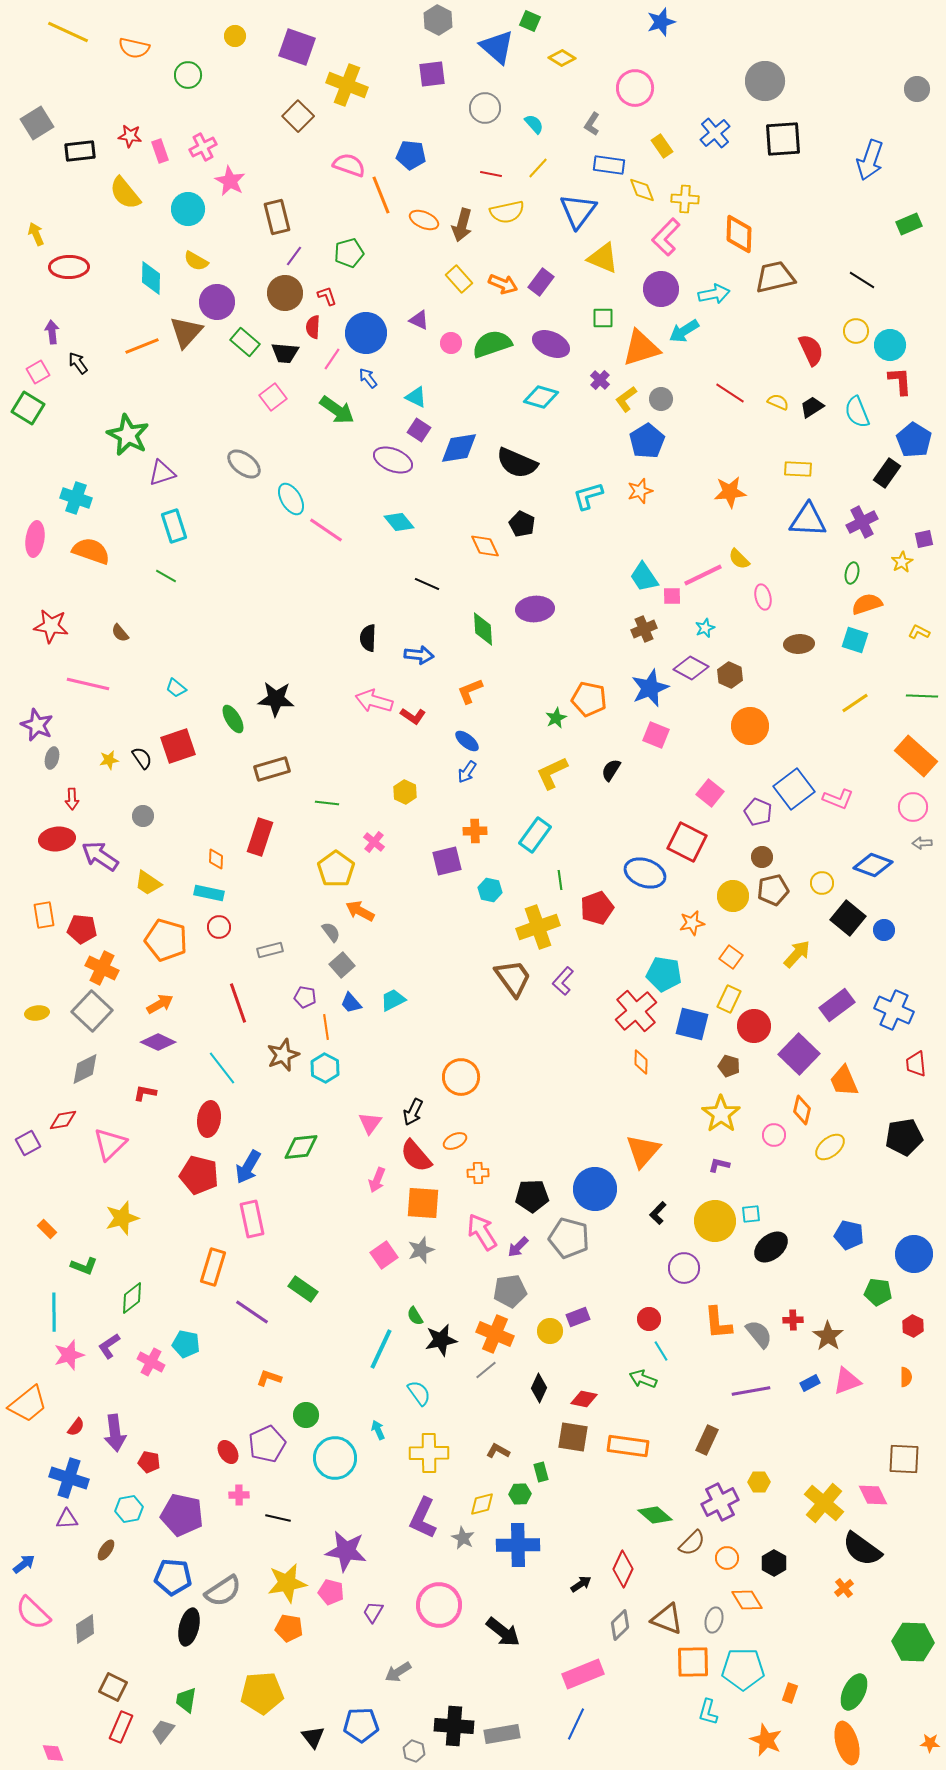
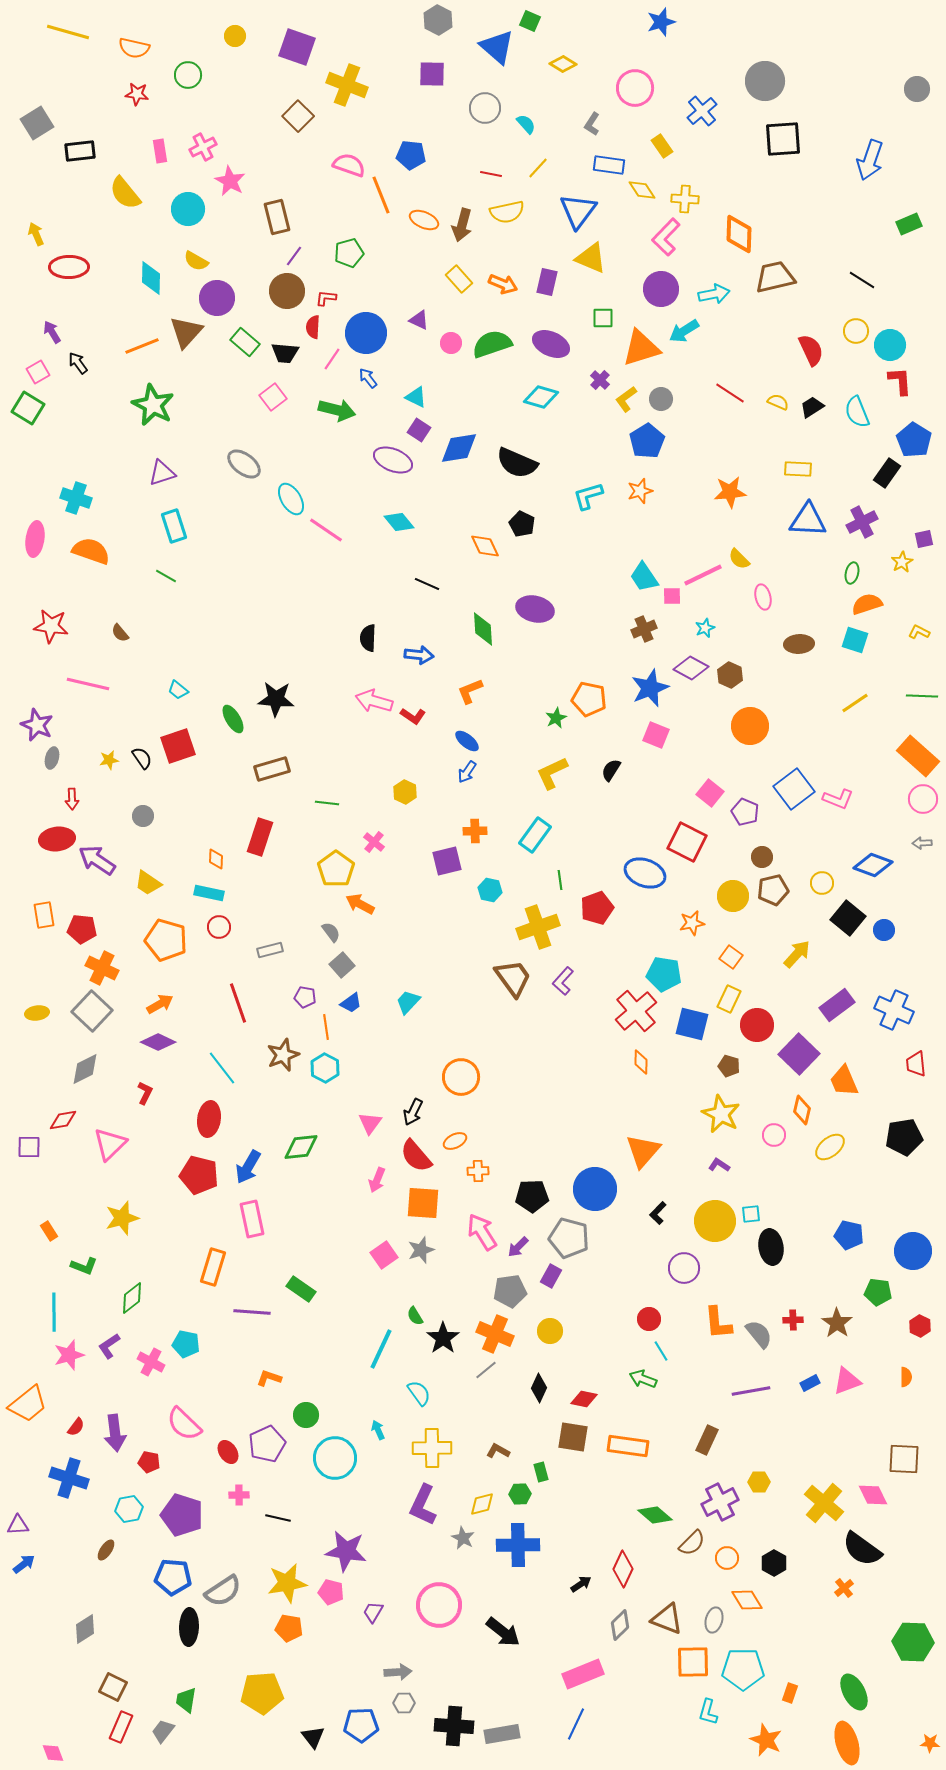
yellow line at (68, 32): rotated 9 degrees counterclockwise
yellow diamond at (562, 58): moved 1 px right, 6 px down
purple square at (432, 74): rotated 8 degrees clockwise
cyan semicircle at (534, 124): moved 8 px left
blue cross at (715, 133): moved 13 px left, 22 px up
red star at (130, 136): moved 7 px right, 42 px up
pink rectangle at (160, 151): rotated 10 degrees clockwise
yellow diamond at (642, 190): rotated 12 degrees counterclockwise
yellow triangle at (603, 258): moved 12 px left
purple rectangle at (541, 282): moved 6 px right; rotated 24 degrees counterclockwise
brown circle at (285, 293): moved 2 px right, 2 px up
red L-shape at (327, 296): moved 1 px left, 2 px down; rotated 65 degrees counterclockwise
purple circle at (217, 302): moved 4 px up
purple arrow at (52, 332): rotated 25 degrees counterclockwise
green arrow at (337, 410): rotated 21 degrees counterclockwise
green star at (128, 435): moved 25 px right, 30 px up
purple ellipse at (535, 609): rotated 18 degrees clockwise
cyan trapezoid at (176, 688): moved 2 px right, 2 px down
orange rectangle at (916, 756): moved 2 px right
pink circle at (913, 807): moved 10 px right, 8 px up
purple pentagon at (758, 812): moved 13 px left
purple arrow at (100, 856): moved 3 px left, 4 px down
orange arrow at (360, 911): moved 7 px up
cyan trapezoid at (393, 1000): moved 15 px right, 2 px down; rotated 20 degrees counterclockwise
blue trapezoid at (351, 1003): rotated 85 degrees counterclockwise
red circle at (754, 1026): moved 3 px right, 1 px up
red L-shape at (145, 1093): rotated 105 degrees clockwise
yellow star at (721, 1114): rotated 9 degrees counterclockwise
purple square at (28, 1143): moved 1 px right, 4 px down; rotated 30 degrees clockwise
purple L-shape at (719, 1165): rotated 20 degrees clockwise
orange cross at (478, 1173): moved 2 px up
orange rectangle at (47, 1229): moved 2 px right, 2 px down; rotated 12 degrees clockwise
black ellipse at (771, 1247): rotated 60 degrees counterclockwise
blue circle at (914, 1254): moved 1 px left, 3 px up
green rectangle at (303, 1289): moved 2 px left
purple line at (252, 1312): rotated 30 degrees counterclockwise
purple rectangle at (578, 1317): moved 27 px left, 41 px up; rotated 40 degrees counterclockwise
red hexagon at (913, 1326): moved 7 px right
brown star at (828, 1336): moved 9 px right, 13 px up
black star at (441, 1340): moved 2 px right, 2 px up; rotated 24 degrees counterclockwise
yellow cross at (429, 1453): moved 3 px right, 5 px up
purple pentagon at (182, 1515): rotated 6 degrees clockwise
purple L-shape at (423, 1518): moved 13 px up
purple triangle at (67, 1519): moved 49 px left, 6 px down
pink semicircle at (33, 1613): moved 151 px right, 189 px up
black ellipse at (189, 1627): rotated 12 degrees counterclockwise
gray arrow at (398, 1672): rotated 152 degrees counterclockwise
green ellipse at (854, 1692): rotated 54 degrees counterclockwise
gray hexagon at (414, 1751): moved 10 px left, 48 px up; rotated 20 degrees counterclockwise
